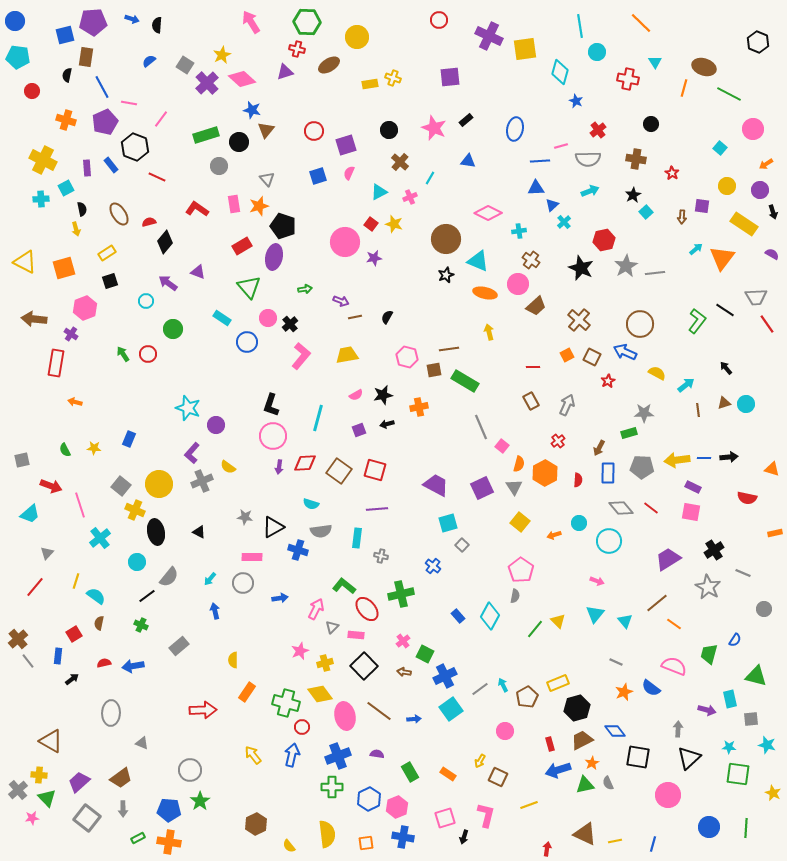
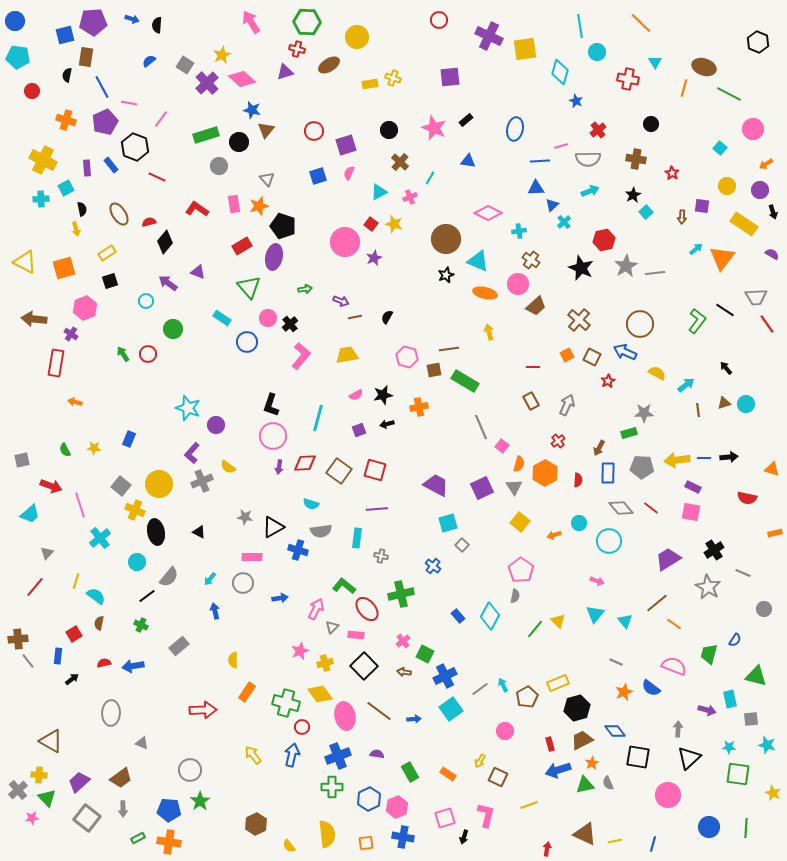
purple star at (374, 258): rotated 14 degrees counterclockwise
brown cross at (18, 639): rotated 36 degrees clockwise
